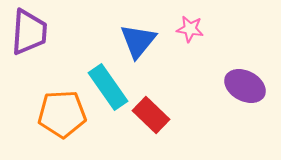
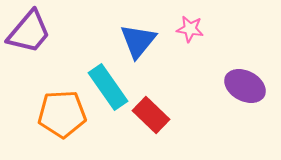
purple trapezoid: rotated 36 degrees clockwise
